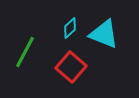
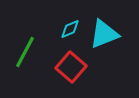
cyan diamond: moved 1 px down; rotated 20 degrees clockwise
cyan triangle: rotated 44 degrees counterclockwise
